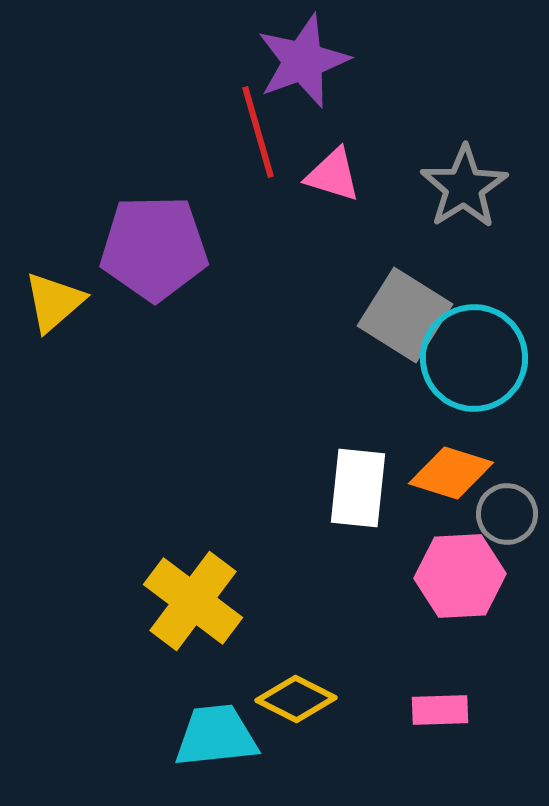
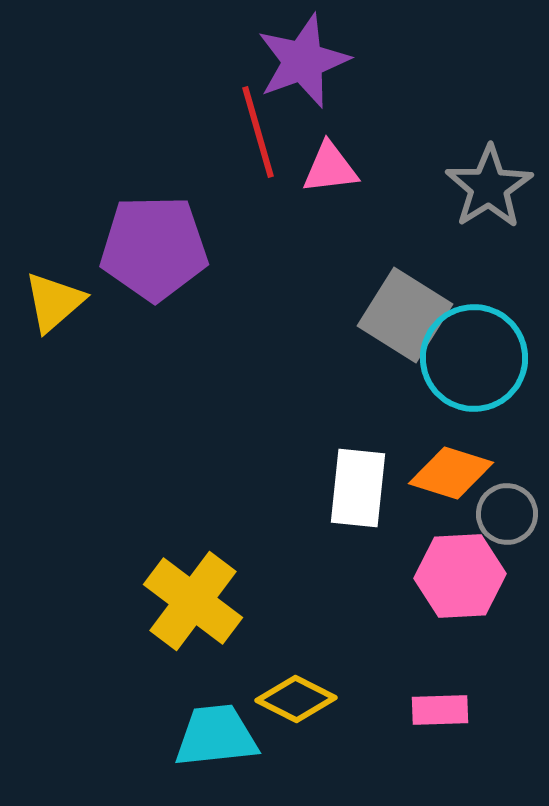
pink triangle: moved 3 px left, 7 px up; rotated 24 degrees counterclockwise
gray star: moved 25 px right
